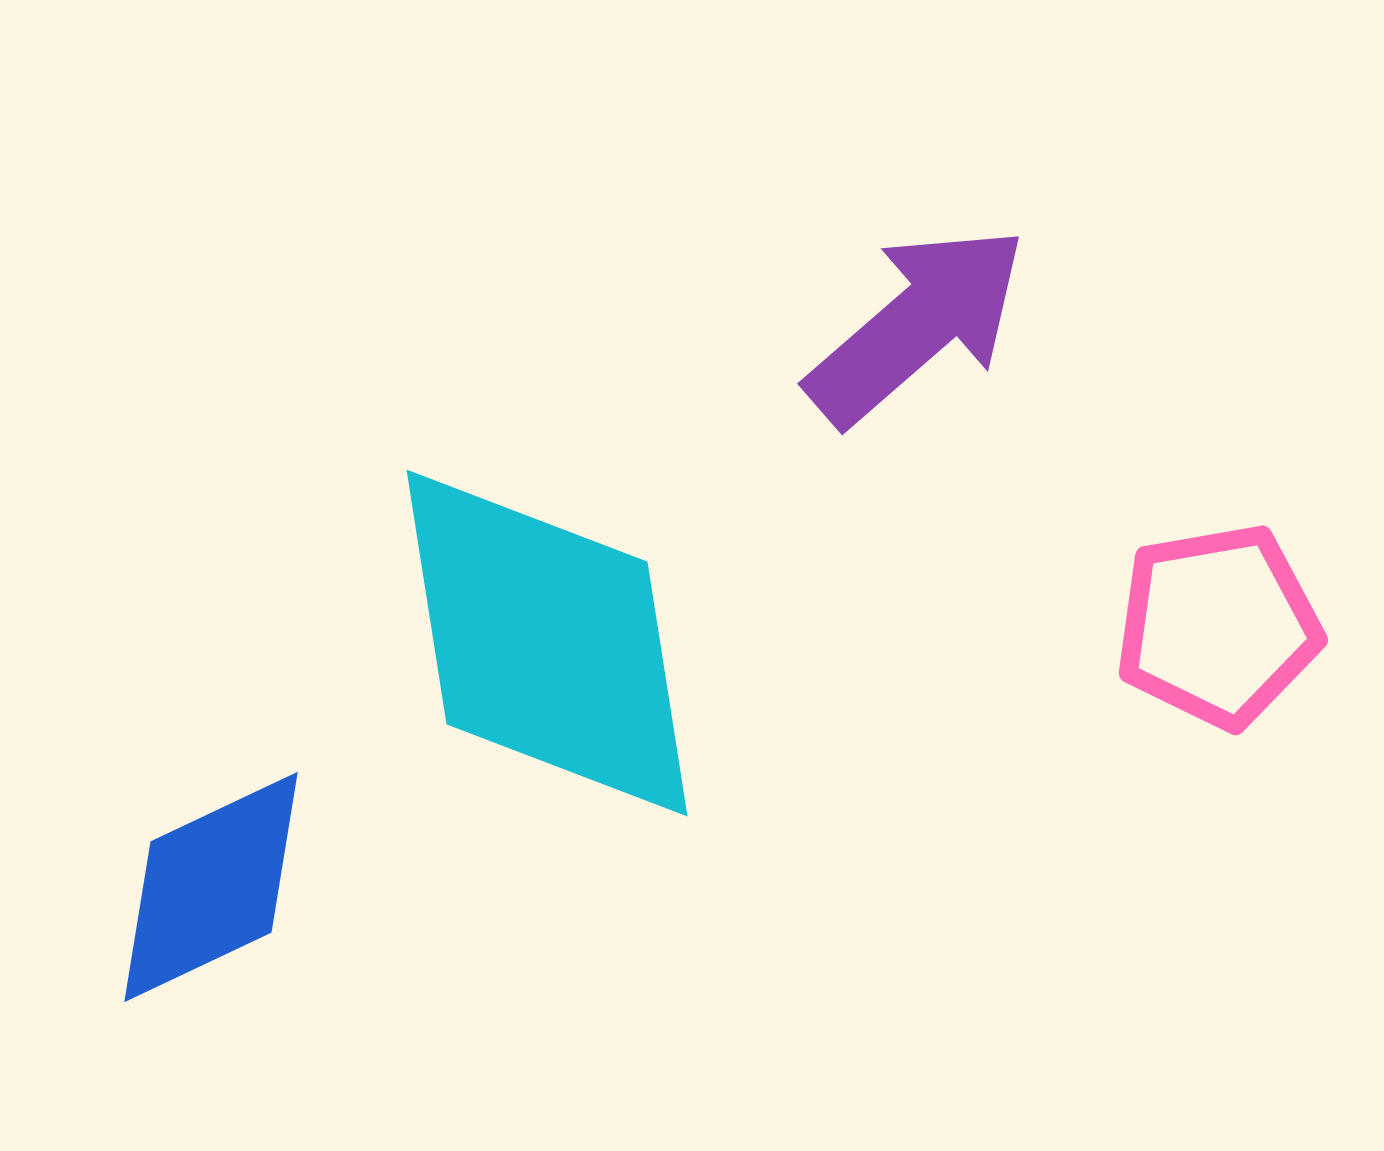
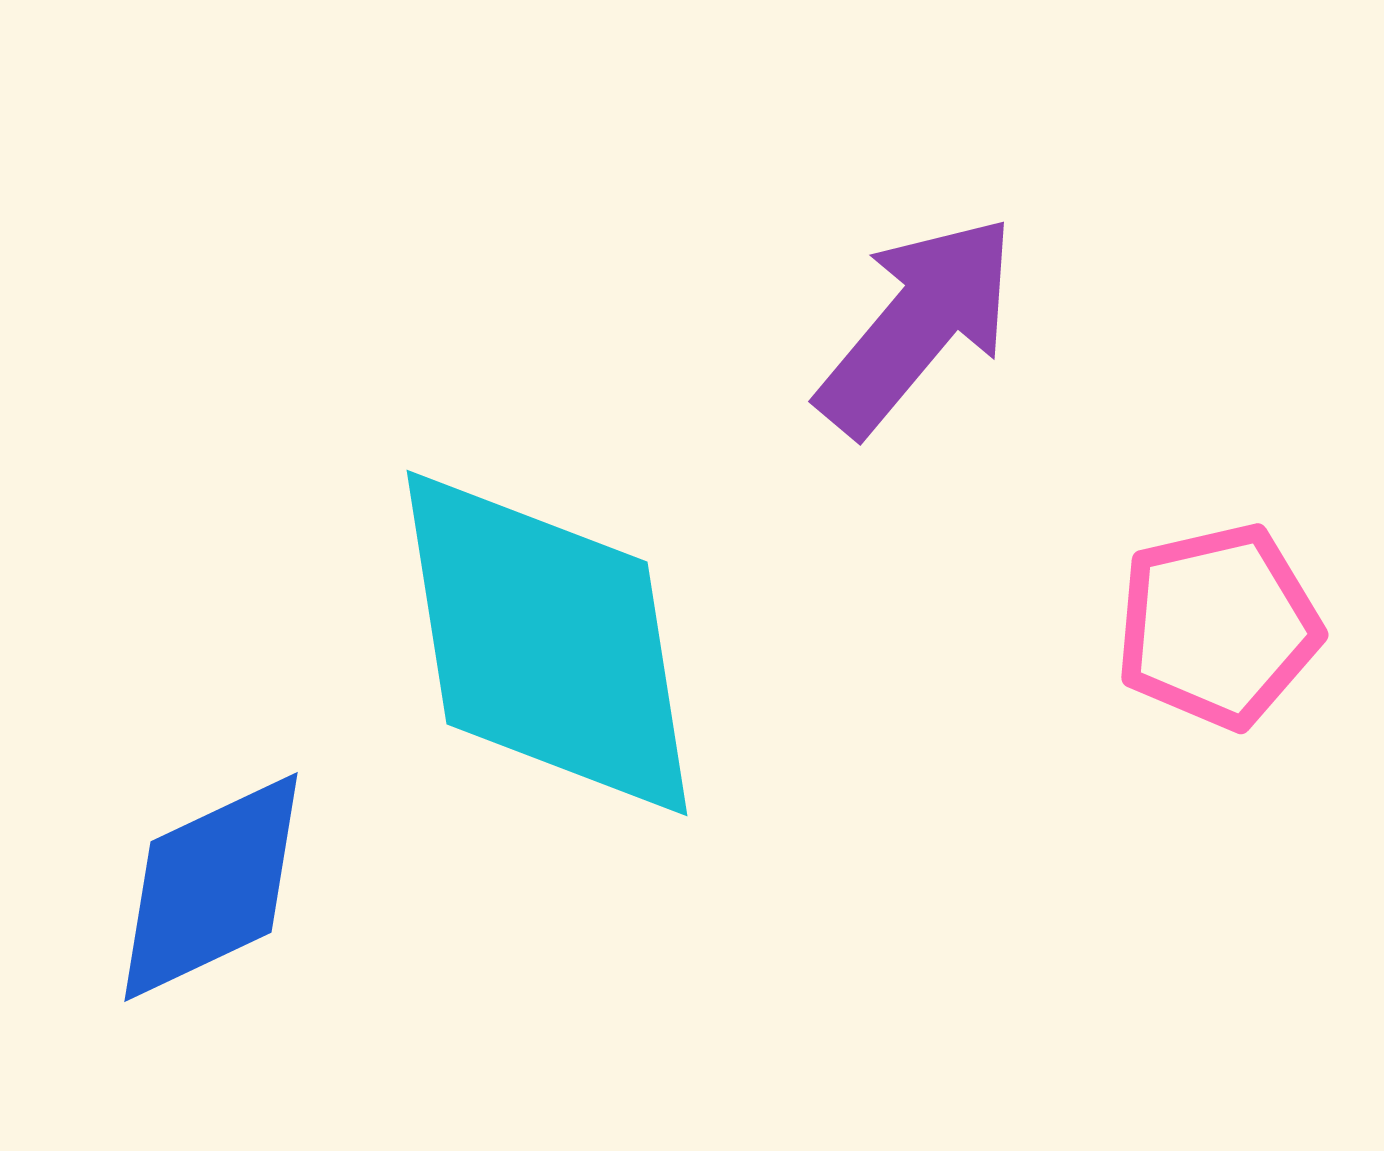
purple arrow: rotated 9 degrees counterclockwise
pink pentagon: rotated 3 degrees counterclockwise
